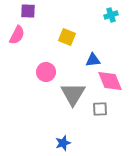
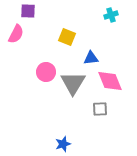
pink semicircle: moved 1 px left, 1 px up
blue triangle: moved 2 px left, 2 px up
gray triangle: moved 11 px up
blue star: moved 1 px down
